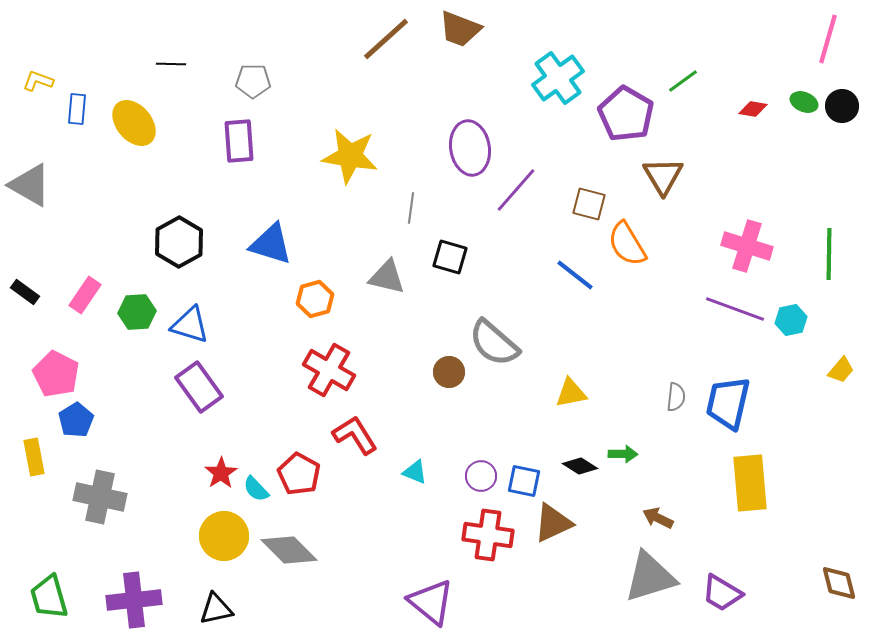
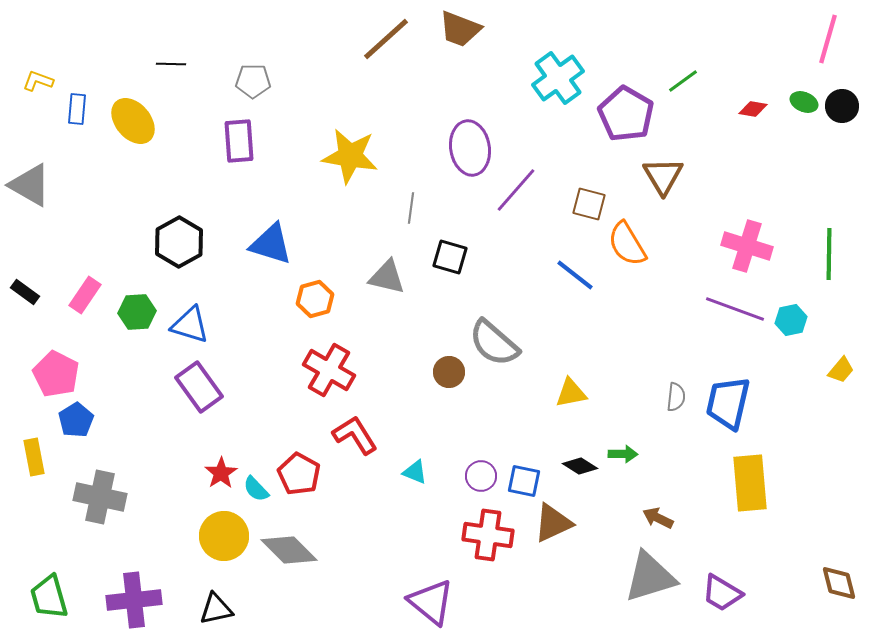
yellow ellipse at (134, 123): moved 1 px left, 2 px up
